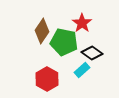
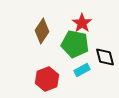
green pentagon: moved 11 px right, 2 px down
black diamond: moved 13 px right, 4 px down; rotated 40 degrees clockwise
cyan rectangle: rotated 14 degrees clockwise
red hexagon: rotated 10 degrees clockwise
